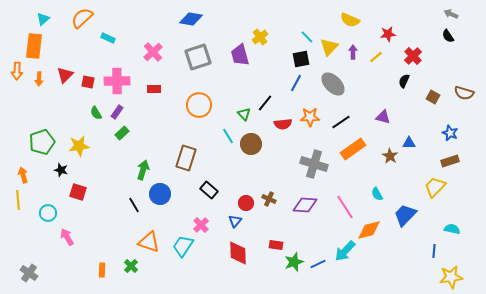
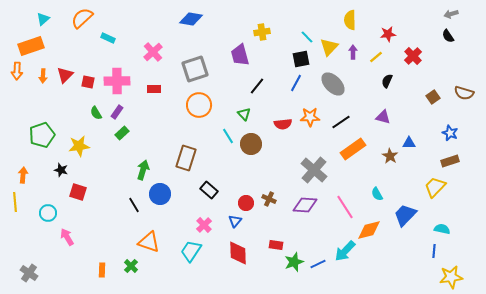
gray arrow at (451, 14): rotated 40 degrees counterclockwise
yellow semicircle at (350, 20): rotated 66 degrees clockwise
yellow cross at (260, 37): moved 2 px right, 5 px up; rotated 28 degrees clockwise
orange rectangle at (34, 46): moved 3 px left; rotated 65 degrees clockwise
gray square at (198, 57): moved 3 px left, 12 px down
orange arrow at (39, 79): moved 4 px right, 3 px up
black semicircle at (404, 81): moved 17 px left
brown square at (433, 97): rotated 24 degrees clockwise
black line at (265, 103): moved 8 px left, 17 px up
green pentagon at (42, 142): moved 7 px up
gray cross at (314, 164): moved 6 px down; rotated 24 degrees clockwise
orange arrow at (23, 175): rotated 21 degrees clockwise
yellow line at (18, 200): moved 3 px left, 2 px down
pink cross at (201, 225): moved 3 px right
cyan semicircle at (452, 229): moved 10 px left
cyan trapezoid at (183, 246): moved 8 px right, 5 px down
